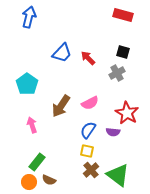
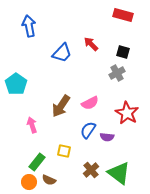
blue arrow: moved 9 px down; rotated 25 degrees counterclockwise
red arrow: moved 3 px right, 14 px up
cyan pentagon: moved 11 px left
purple semicircle: moved 6 px left, 5 px down
yellow square: moved 23 px left
green triangle: moved 1 px right, 2 px up
